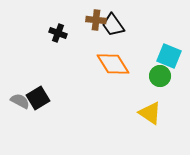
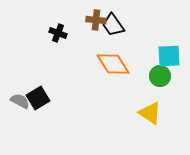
cyan square: rotated 25 degrees counterclockwise
